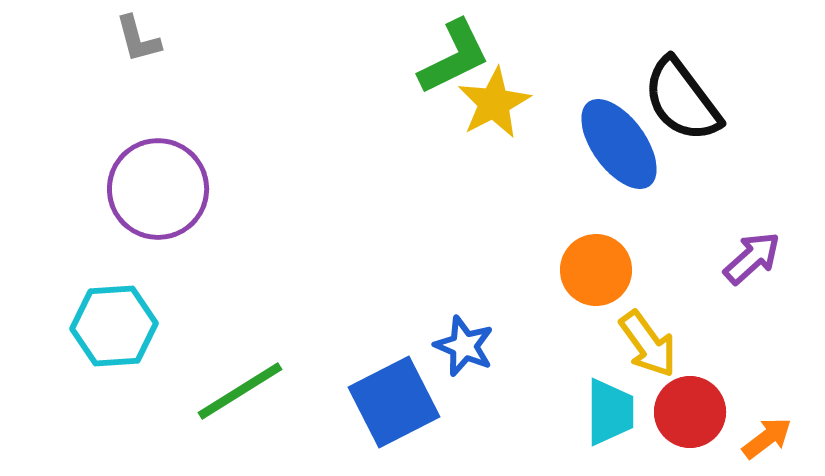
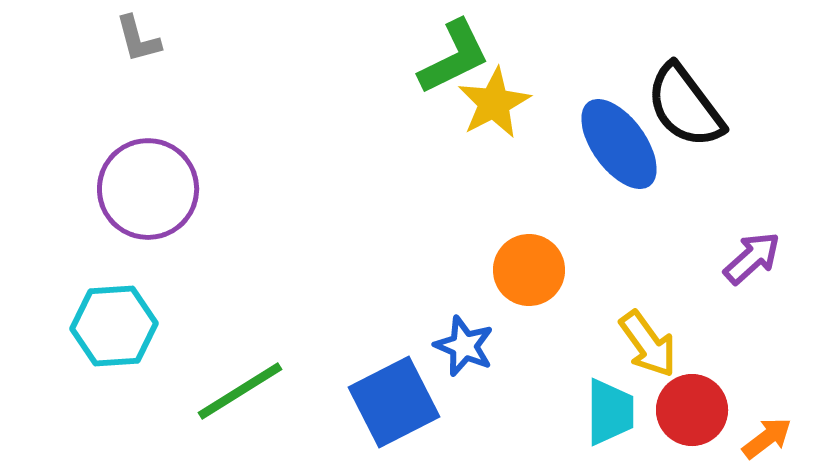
black semicircle: moved 3 px right, 6 px down
purple circle: moved 10 px left
orange circle: moved 67 px left
red circle: moved 2 px right, 2 px up
